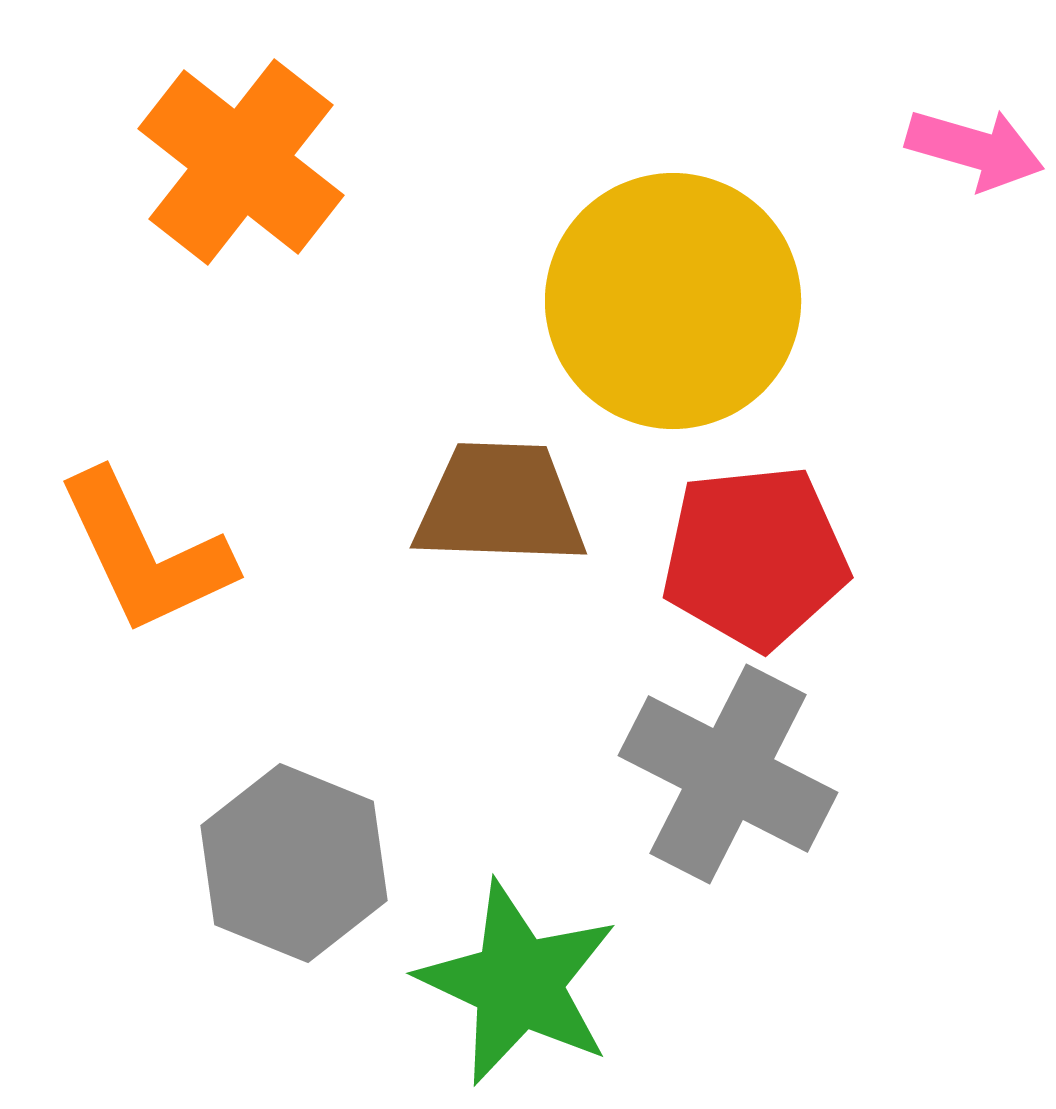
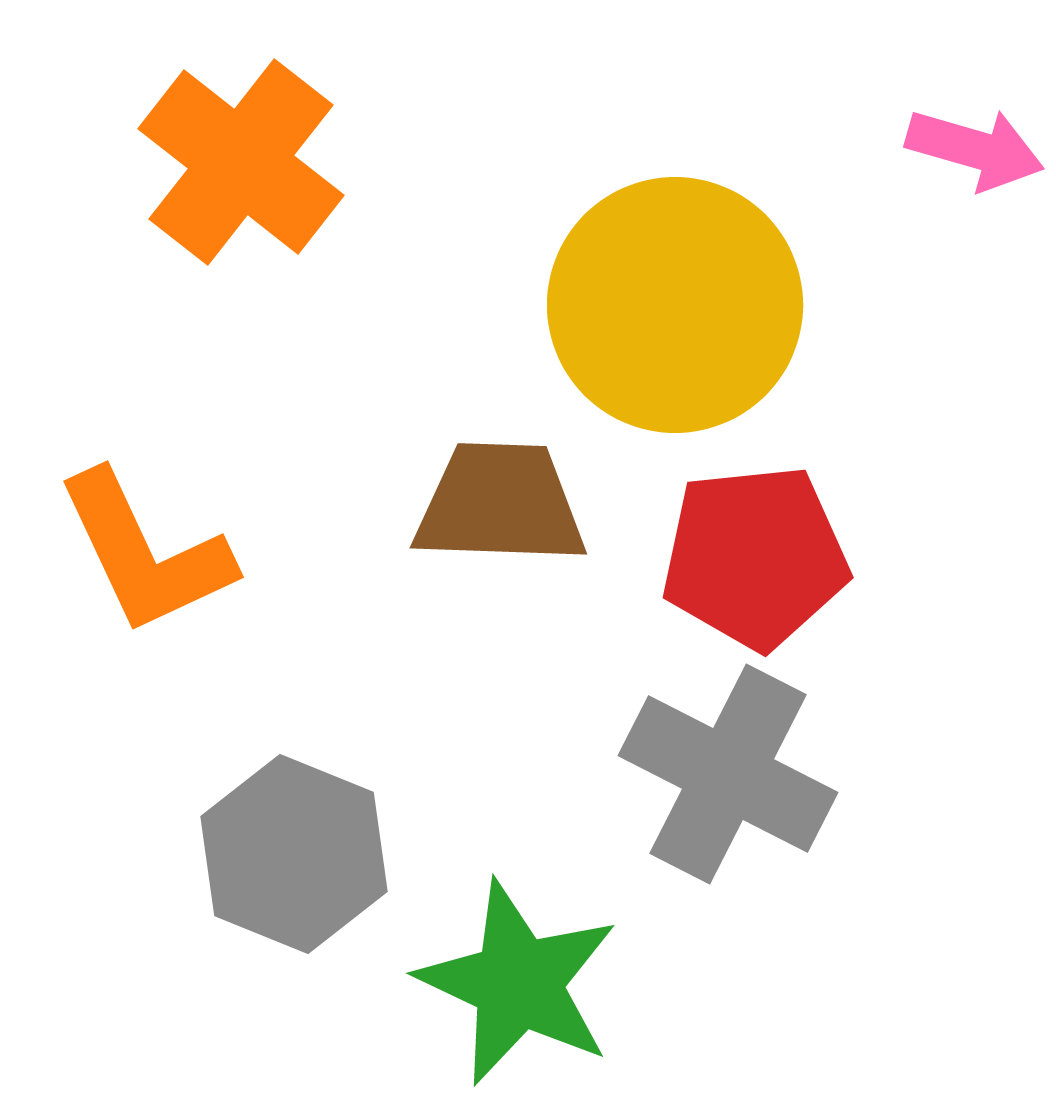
yellow circle: moved 2 px right, 4 px down
gray hexagon: moved 9 px up
